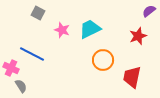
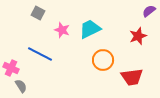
blue line: moved 8 px right
red trapezoid: rotated 110 degrees counterclockwise
